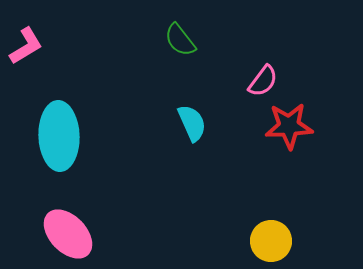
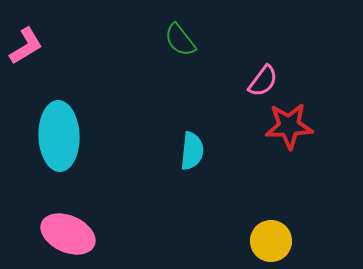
cyan semicircle: moved 28 px down; rotated 30 degrees clockwise
pink ellipse: rotated 22 degrees counterclockwise
